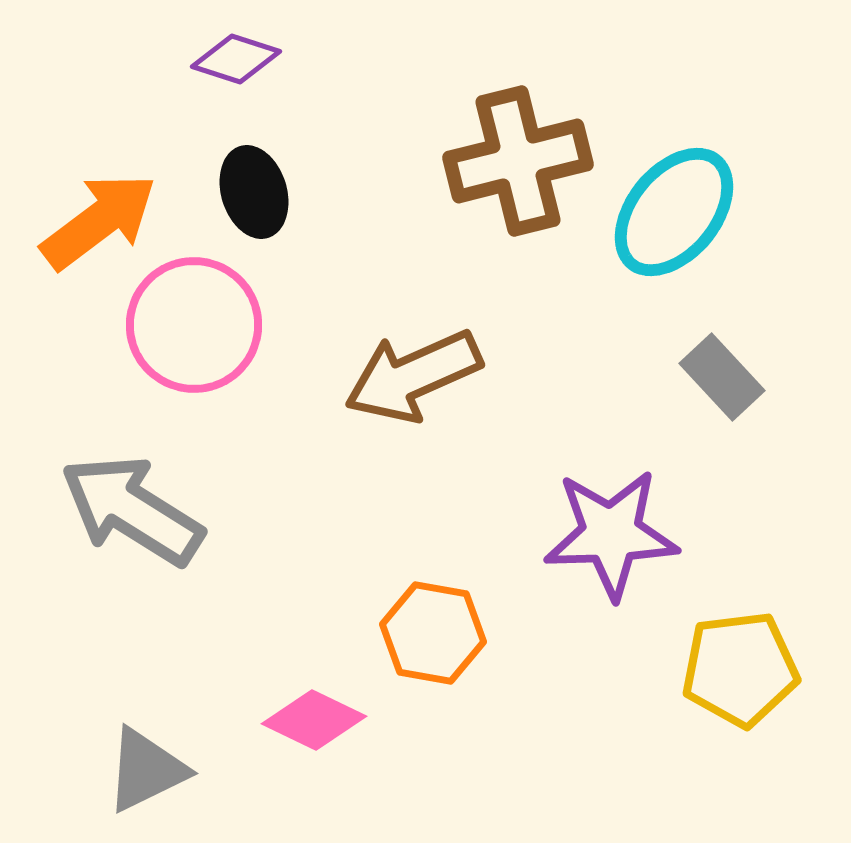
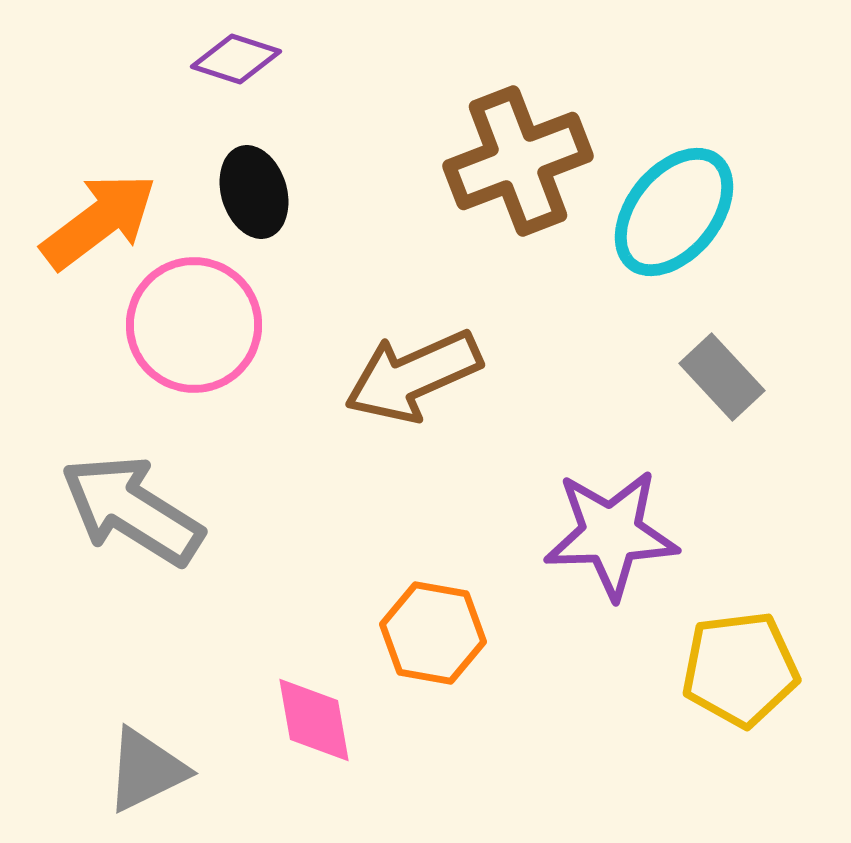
brown cross: rotated 7 degrees counterclockwise
pink diamond: rotated 54 degrees clockwise
